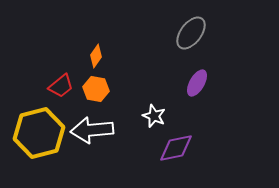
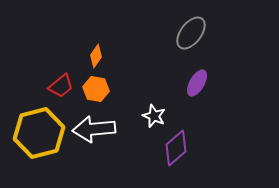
white arrow: moved 2 px right, 1 px up
purple diamond: rotated 30 degrees counterclockwise
